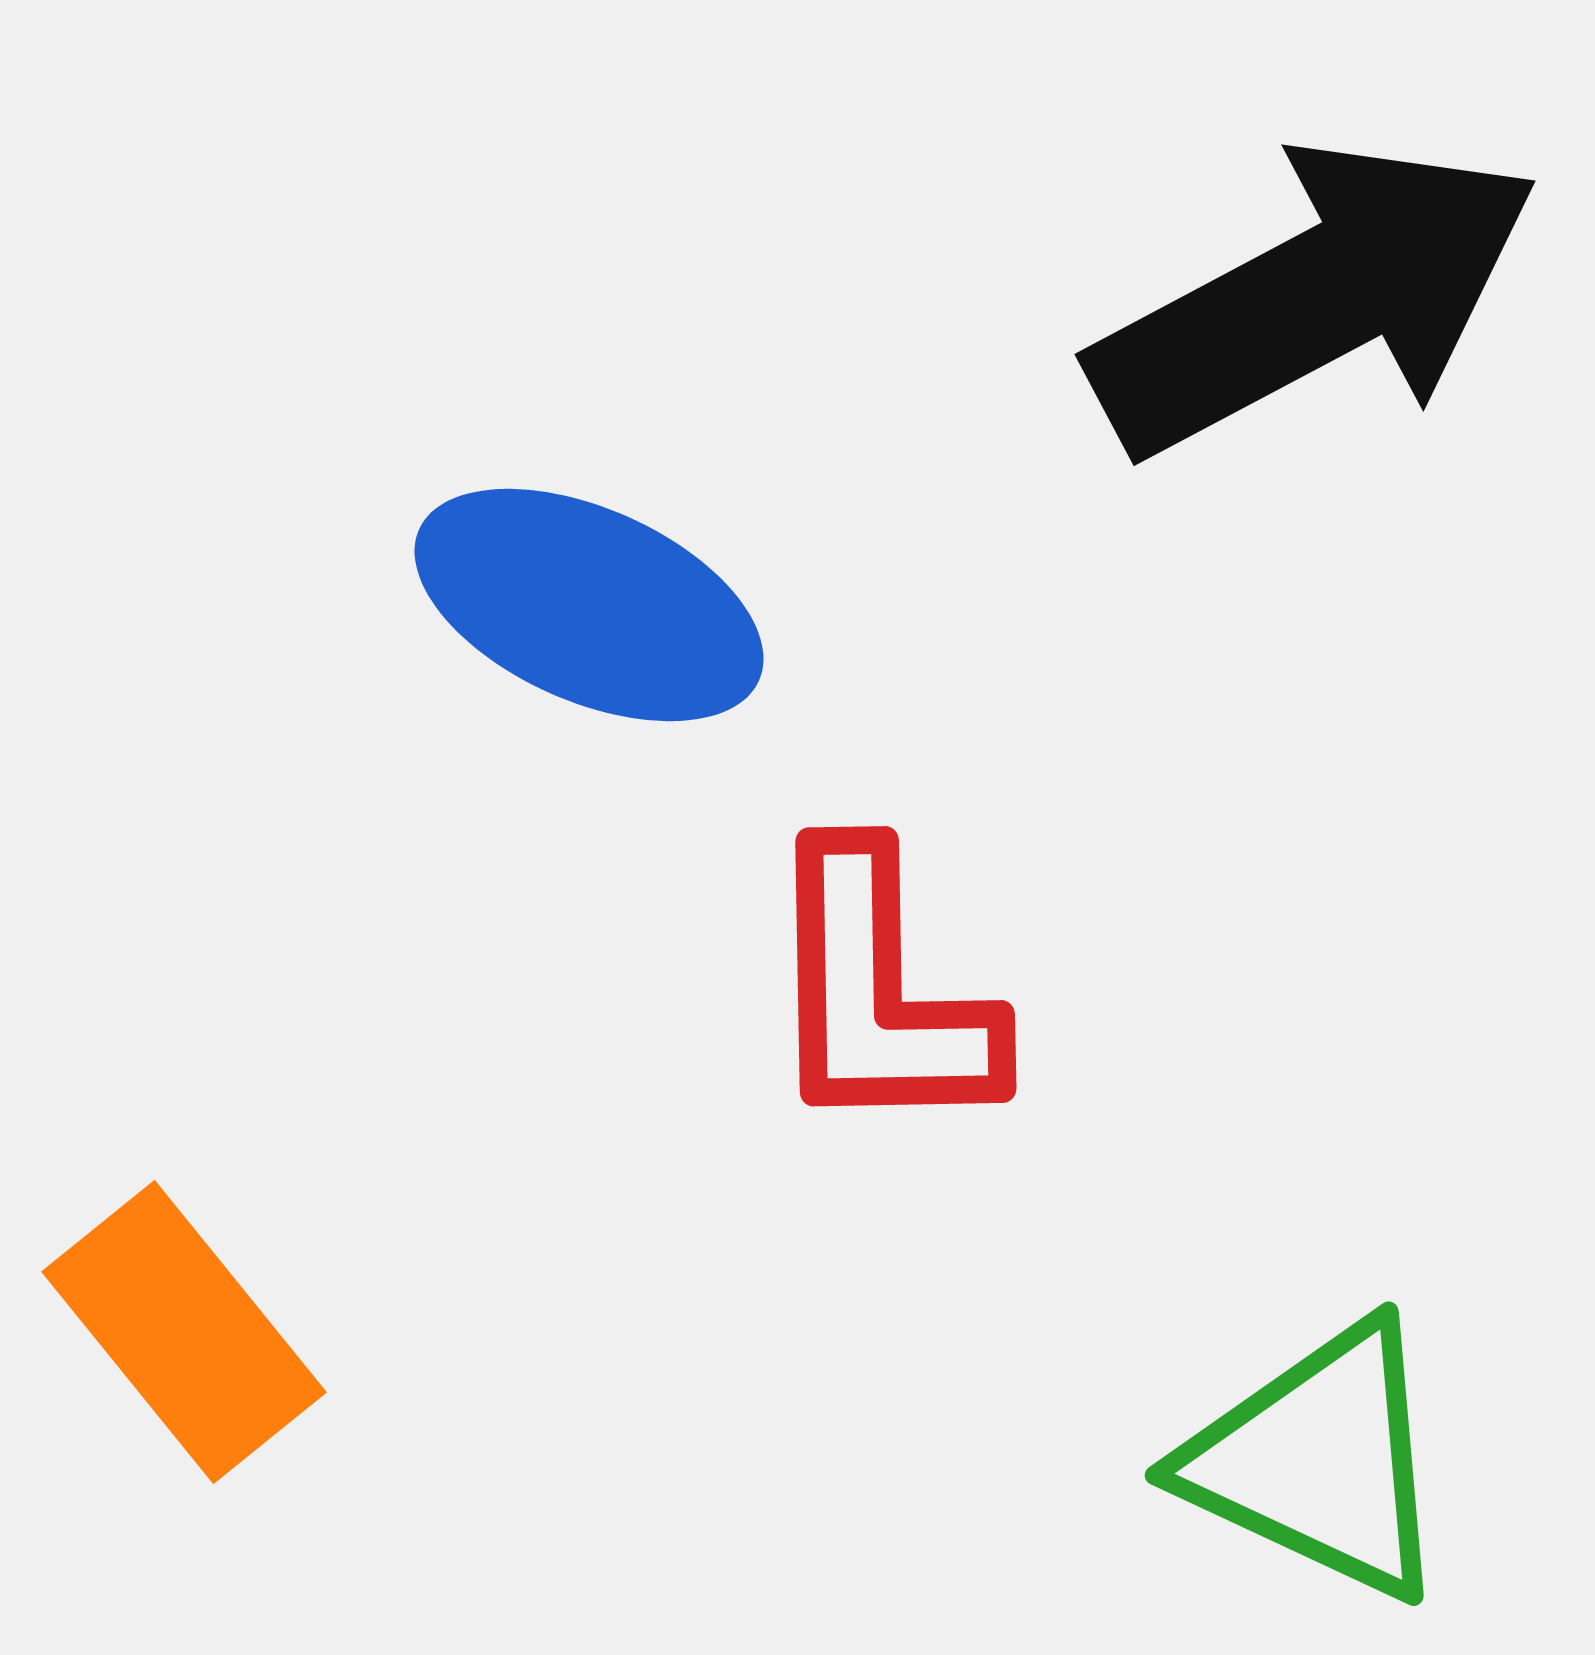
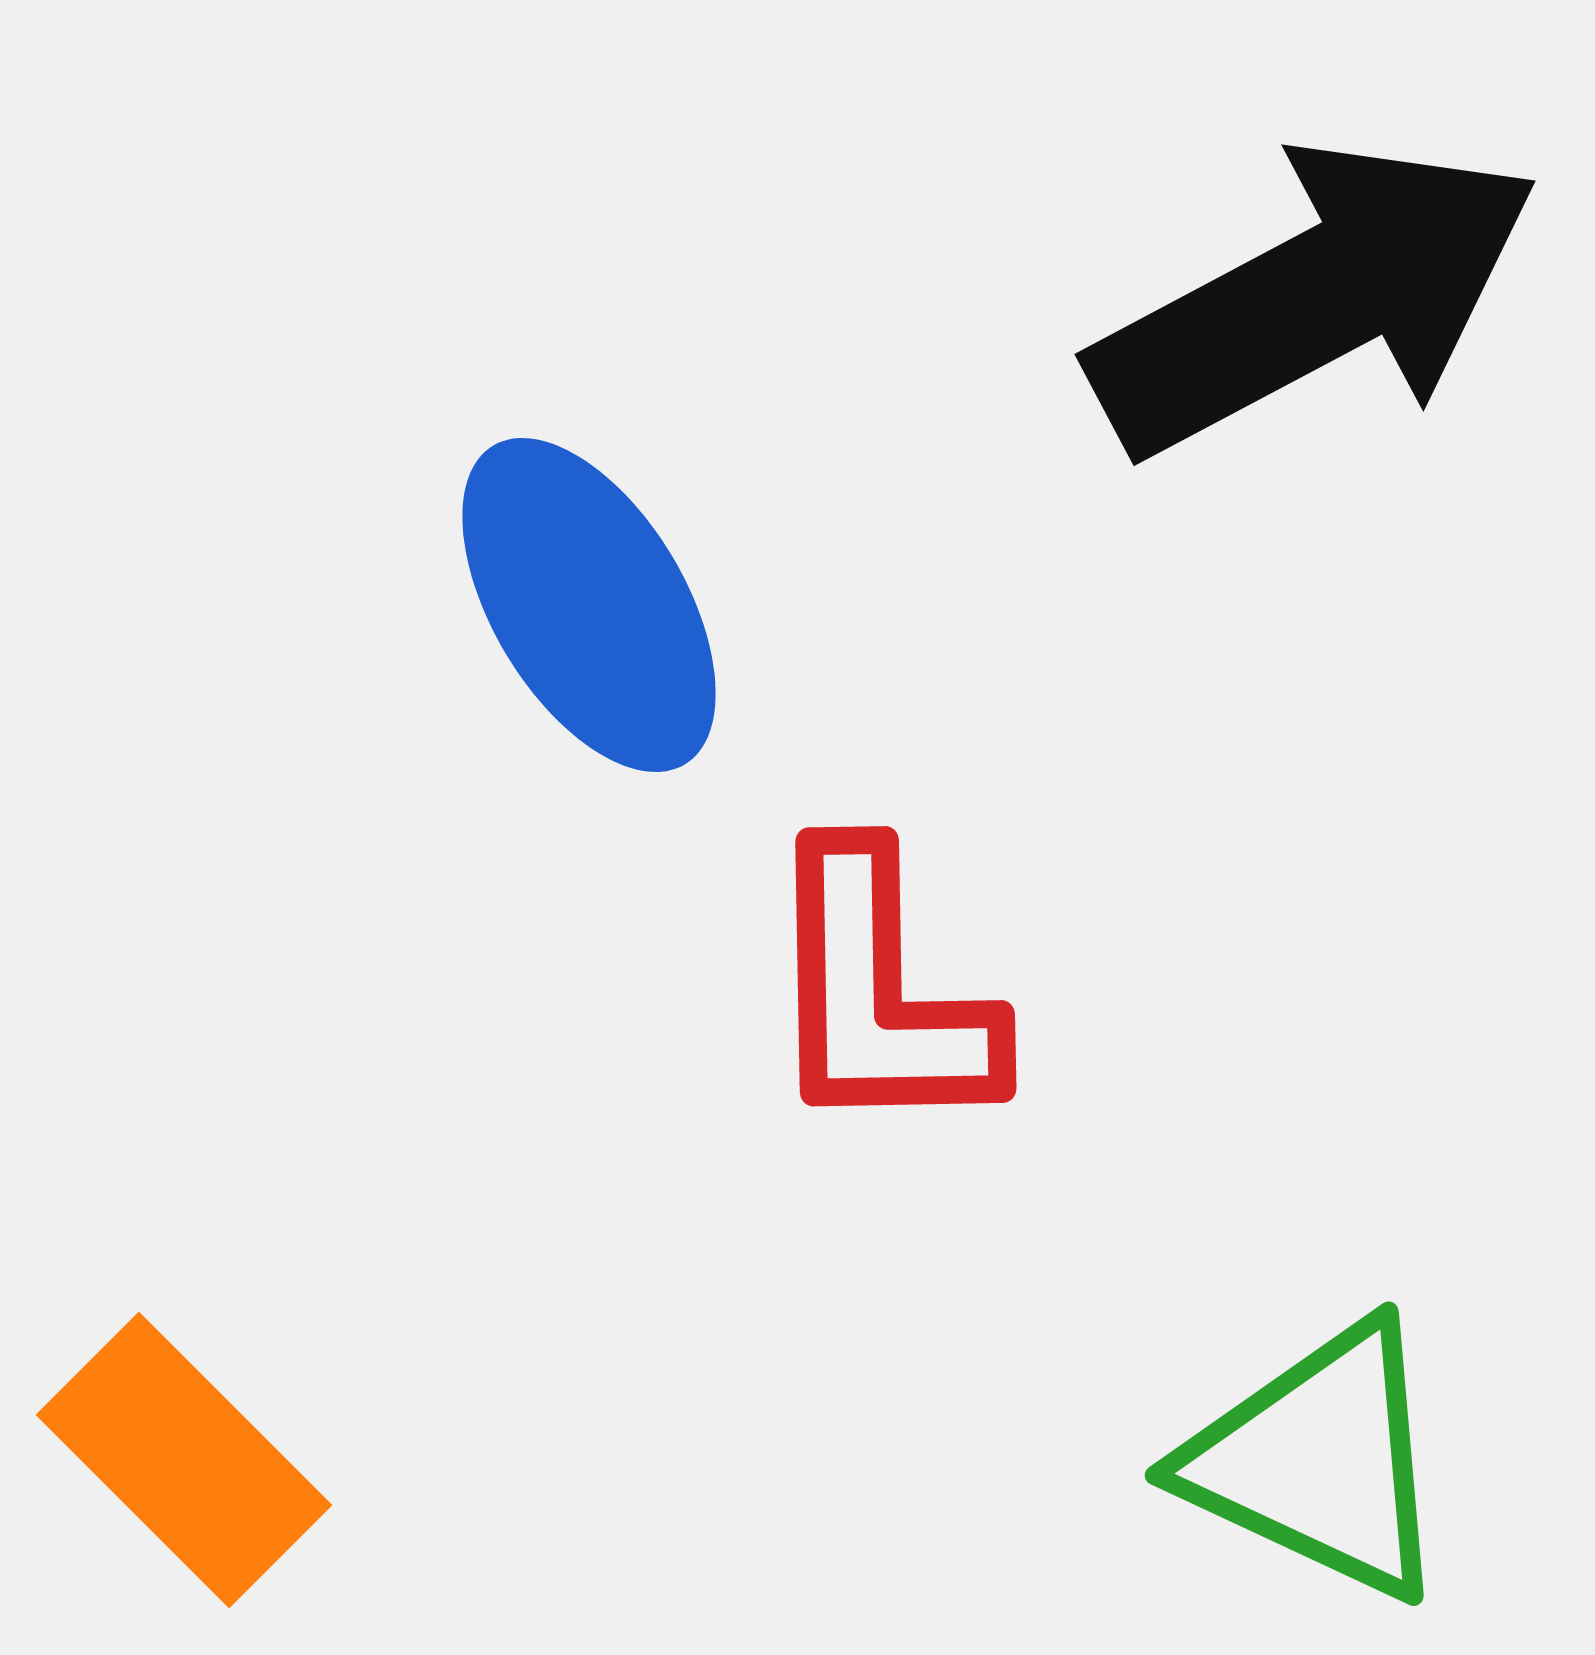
blue ellipse: rotated 35 degrees clockwise
orange rectangle: moved 128 px down; rotated 6 degrees counterclockwise
